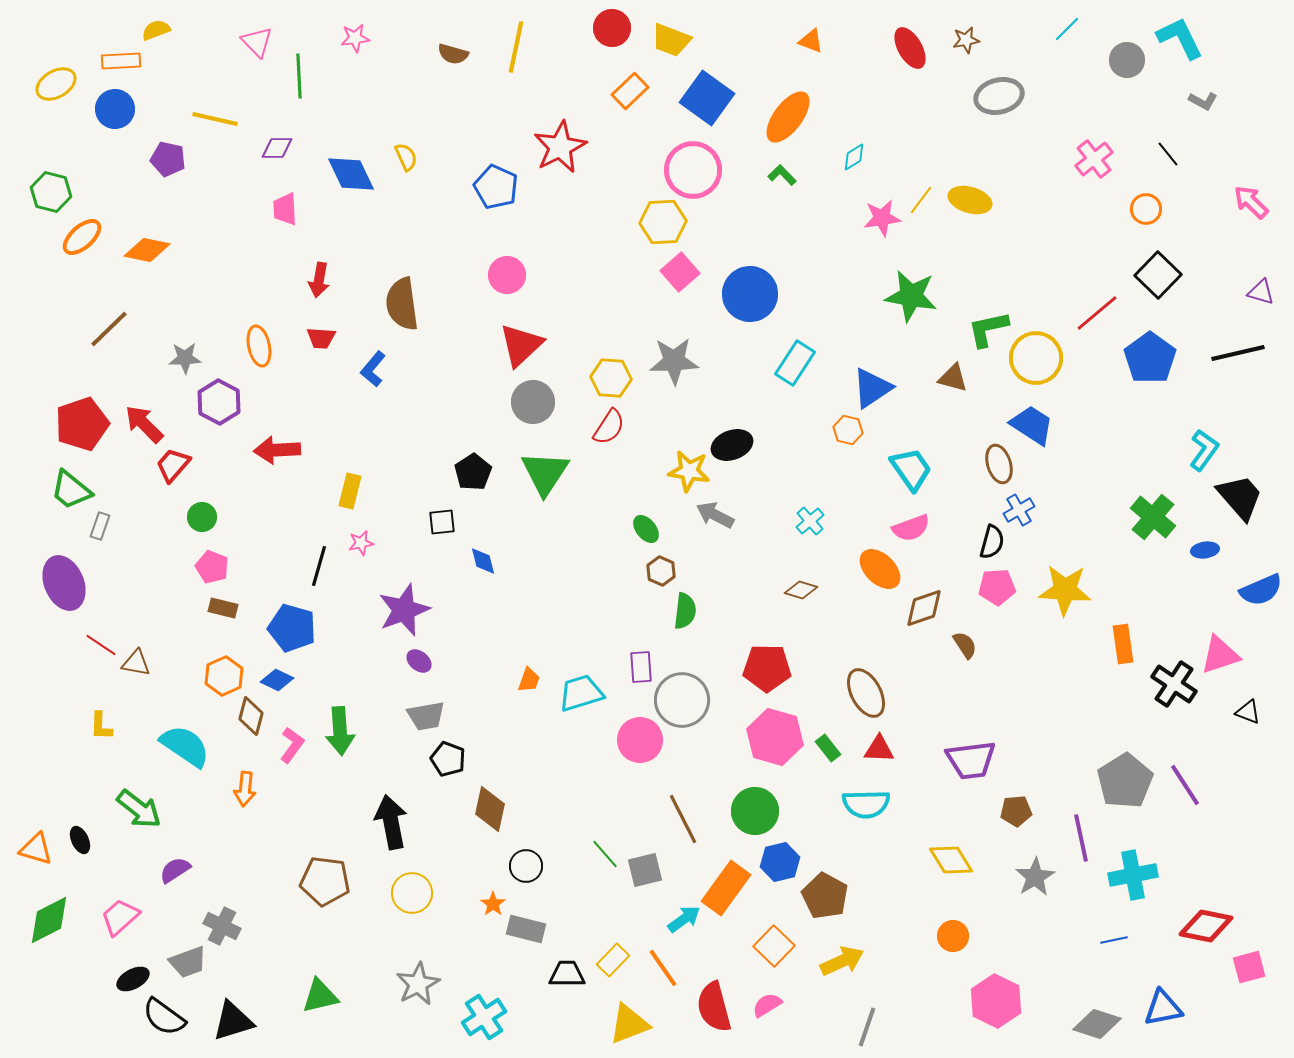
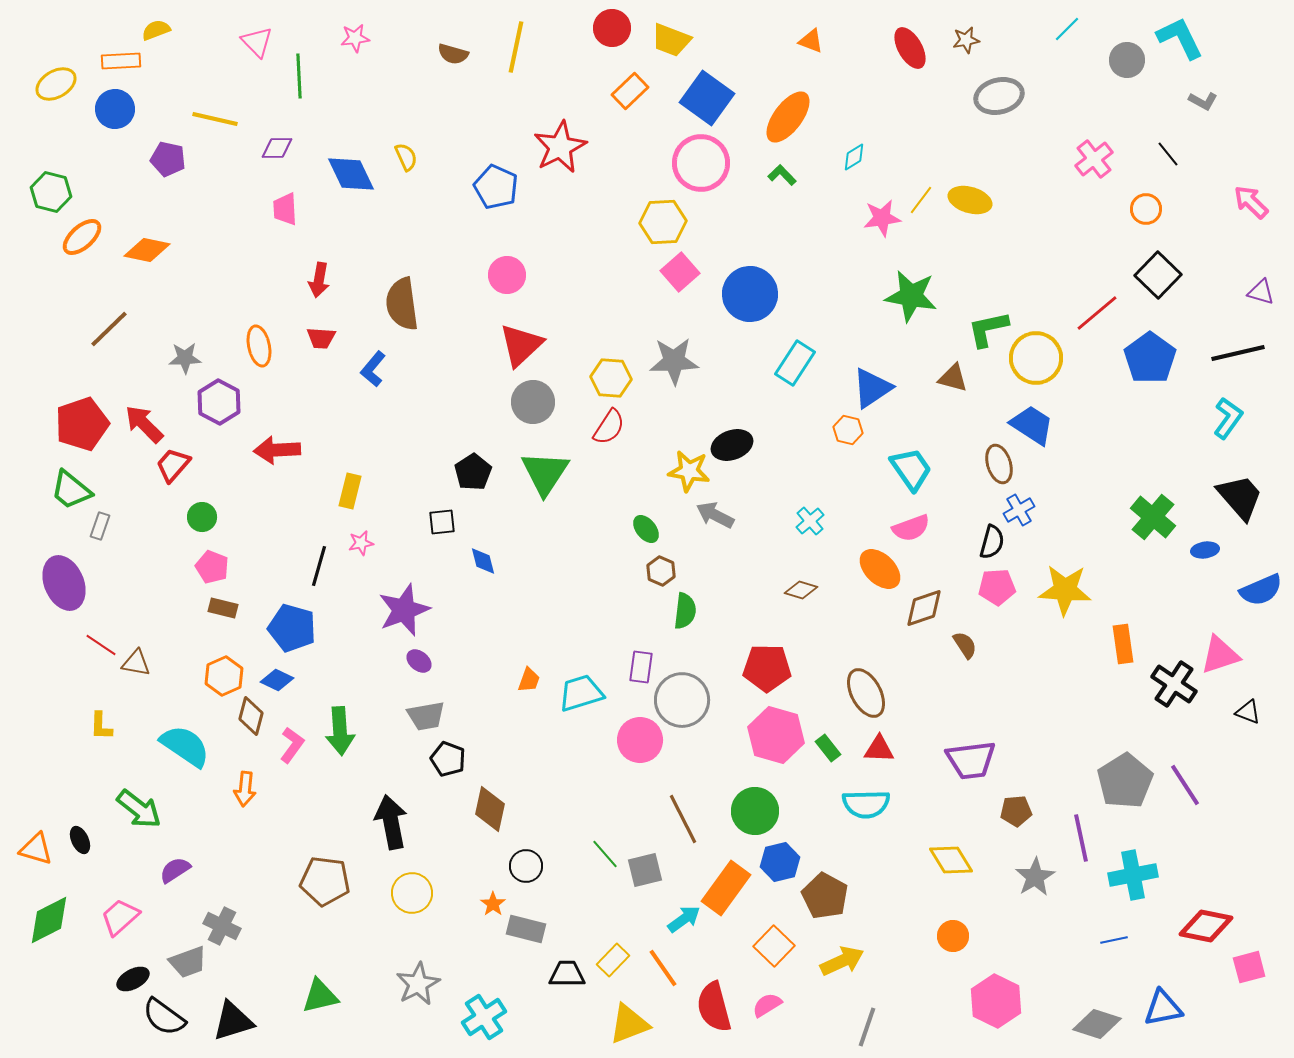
pink circle at (693, 170): moved 8 px right, 7 px up
cyan L-shape at (1204, 450): moved 24 px right, 32 px up
purple rectangle at (641, 667): rotated 12 degrees clockwise
pink hexagon at (775, 737): moved 1 px right, 2 px up
